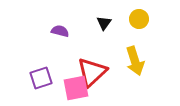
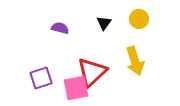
purple semicircle: moved 3 px up
